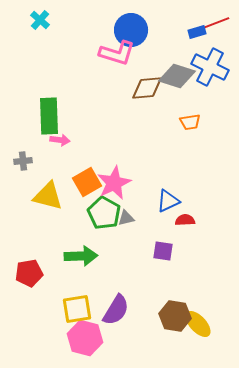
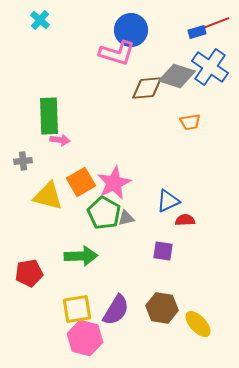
blue cross: rotated 9 degrees clockwise
orange square: moved 6 px left
brown hexagon: moved 13 px left, 8 px up
